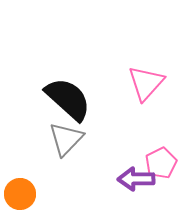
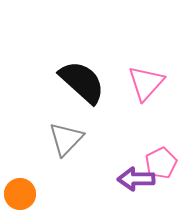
black semicircle: moved 14 px right, 17 px up
